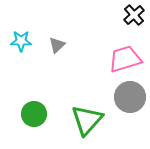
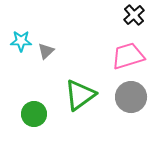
gray triangle: moved 11 px left, 6 px down
pink trapezoid: moved 3 px right, 3 px up
gray circle: moved 1 px right
green triangle: moved 7 px left, 25 px up; rotated 12 degrees clockwise
